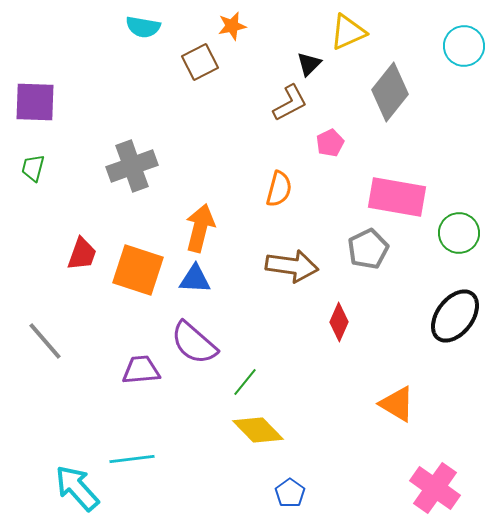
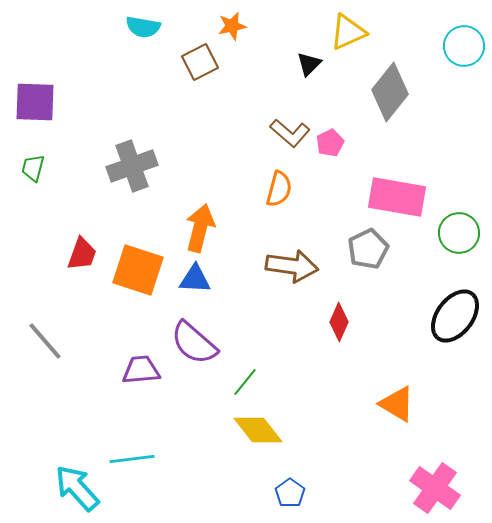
brown L-shape: moved 30 px down; rotated 69 degrees clockwise
yellow diamond: rotated 6 degrees clockwise
